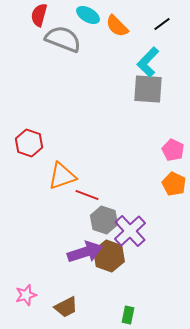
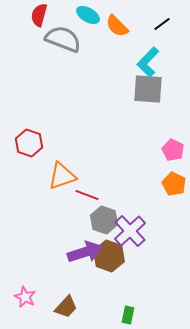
pink star: moved 1 px left, 2 px down; rotated 30 degrees counterclockwise
brown trapezoid: rotated 20 degrees counterclockwise
